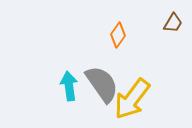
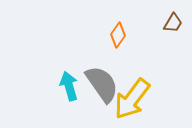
cyan arrow: rotated 8 degrees counterclockwise
